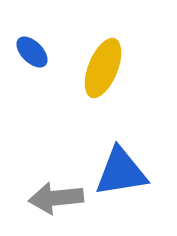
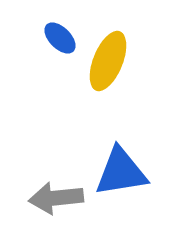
blue ellipse: moved 28 px right, 14 px up
yellow ellipse: moved 5 px right, 7 px up
